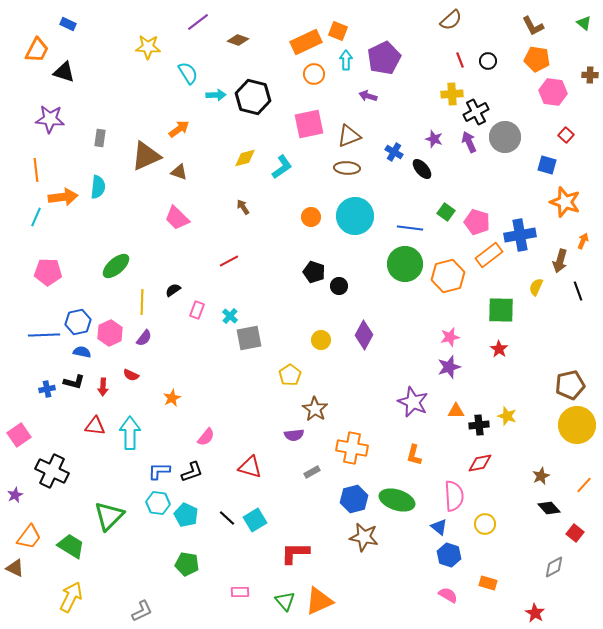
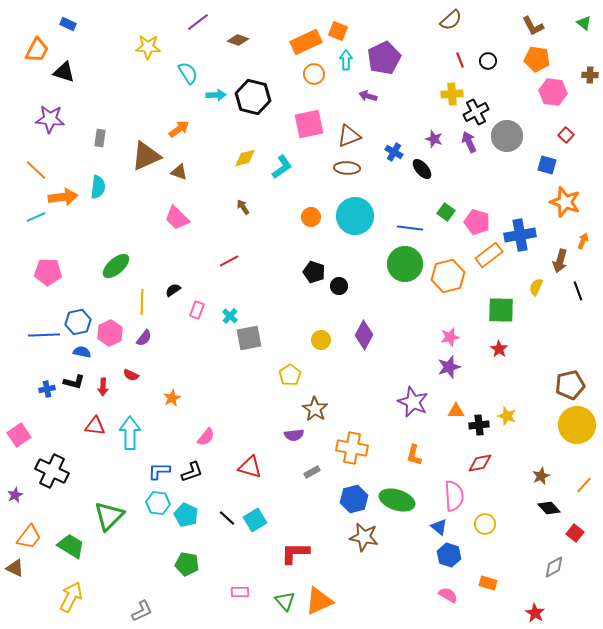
gray circle at (505, 137): moved 2 px right, 1 px up
orange line at (36, 170): rotated 40 degrees counterclockwise
cyan line at (36, 217): rotated 42 degrees clockwise
